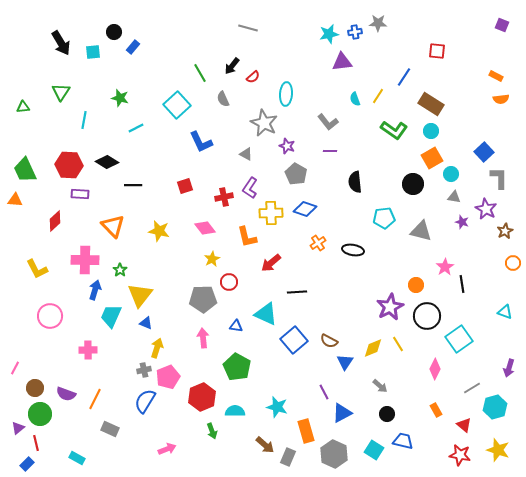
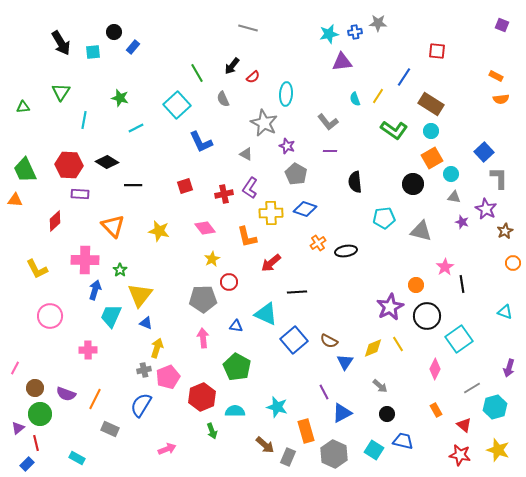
green line at (200, 73): moved 3 px left
red cross at (224, 197): moved 3 px up
black ellipse at (353, 250): moved 7 px left, 1 px down; rotated 20 degrees counterclockwise
blue semicircle at (145, 401): moved 4 px left, 4 px down
